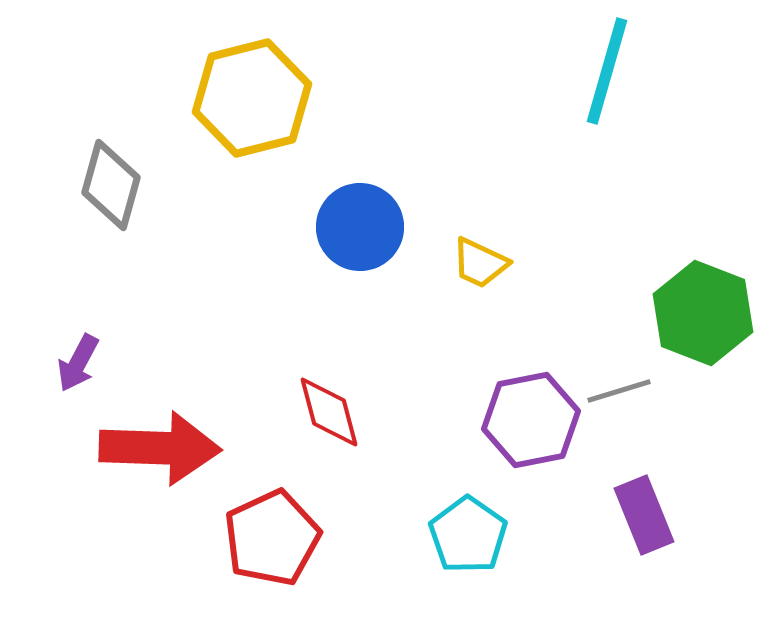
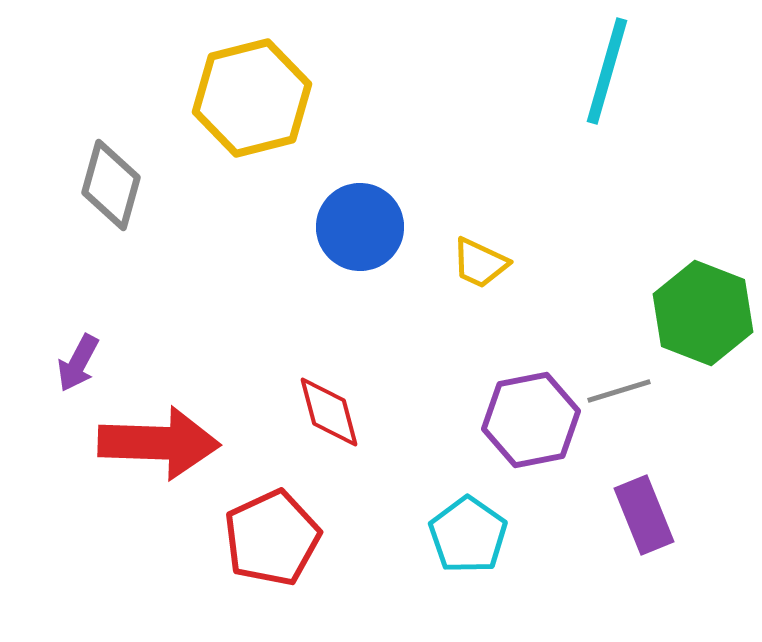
red arrow: moved 1 px left, 5 px up
